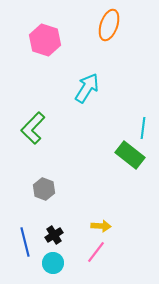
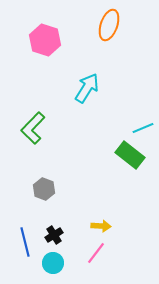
cyan line: rotated 60 degrees clockwise
pink line: moved 1 px down
